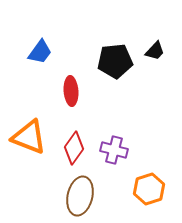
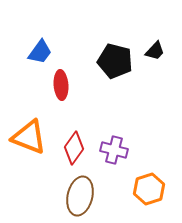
black pentagon: rotated 20 degrees clockwise
red ellipse: moved 10 px left, 6 px up
